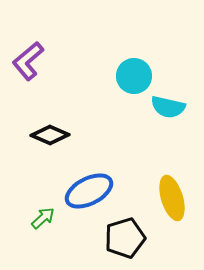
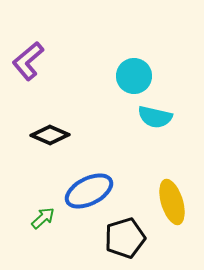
cyan semicircle: moved 13 px left, 10 px down
yellow ellipse: moved 4 px down
